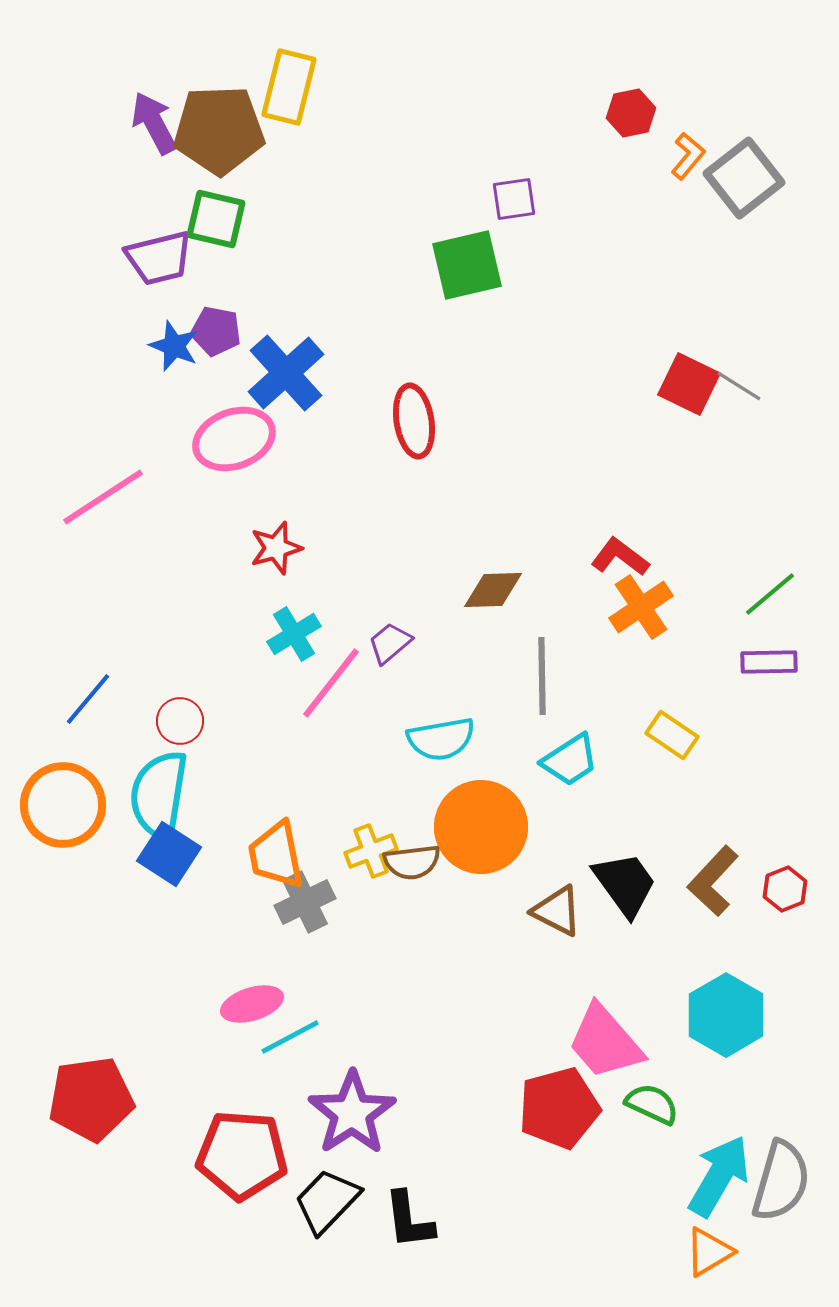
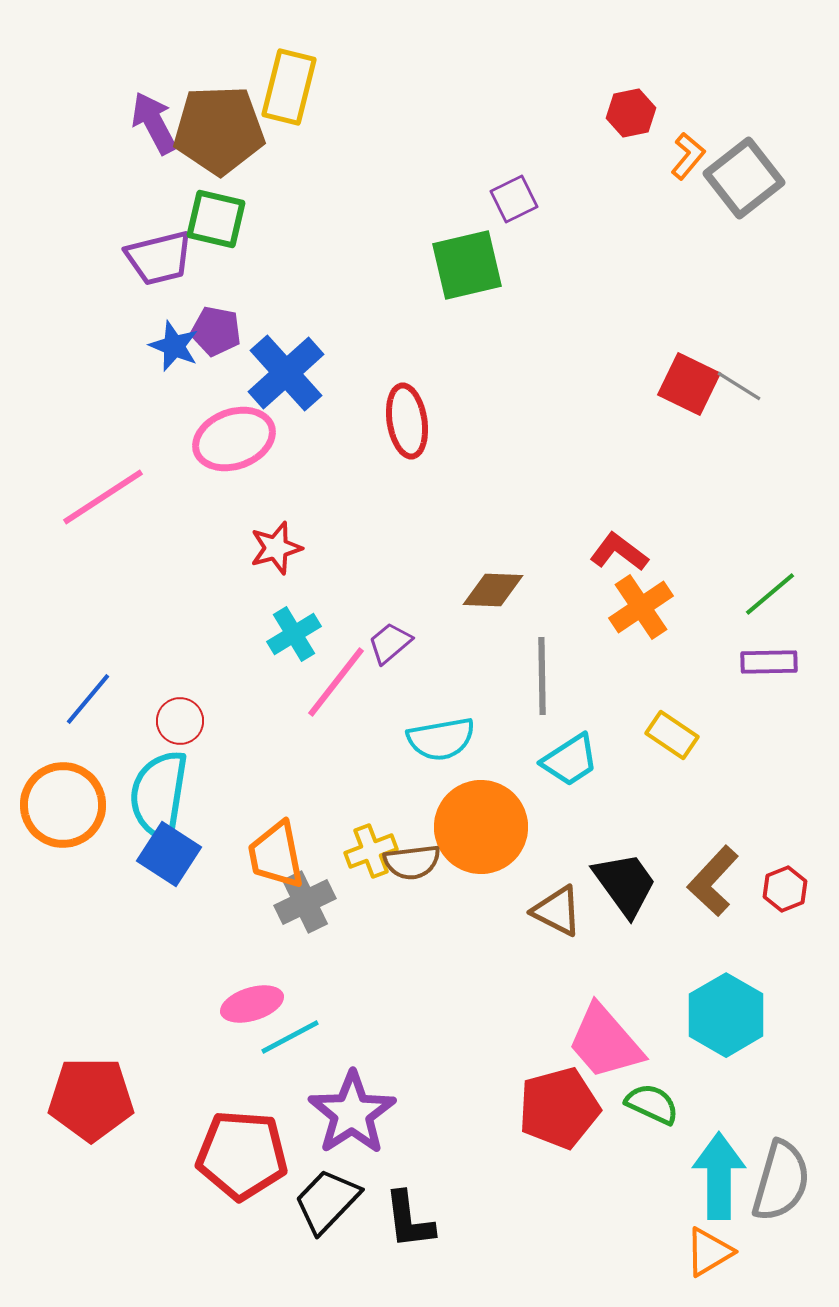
purple square at (514, 199): rotated 18 degrees counterclockwise
red ellipse at (414, 421): moved 7 px left
red L-shape at (620, 557): moved 1 px left, 5 px up
brown diamond at (493, 590): rotated 4 degrees clockwise
pink line at (331, 683): moved 5 px right, 1 px up
red pentagon at (91, 1099): rotated 8 degrees clockwise
cyan arrow at (719, 1176): rotated 30 degrees counterclockwise
